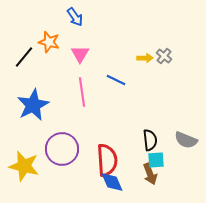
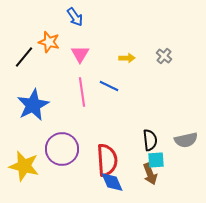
yellow arrow: moved 18 px left
blue line: moved 7 px left, 6 px down
gray semicircle: rotated 35 degrees counterclockwise
